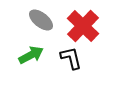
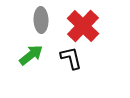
gray ellipse: rotated 50 degrees clockwise
green arrow: rotated 10 degrees counterclockwise
